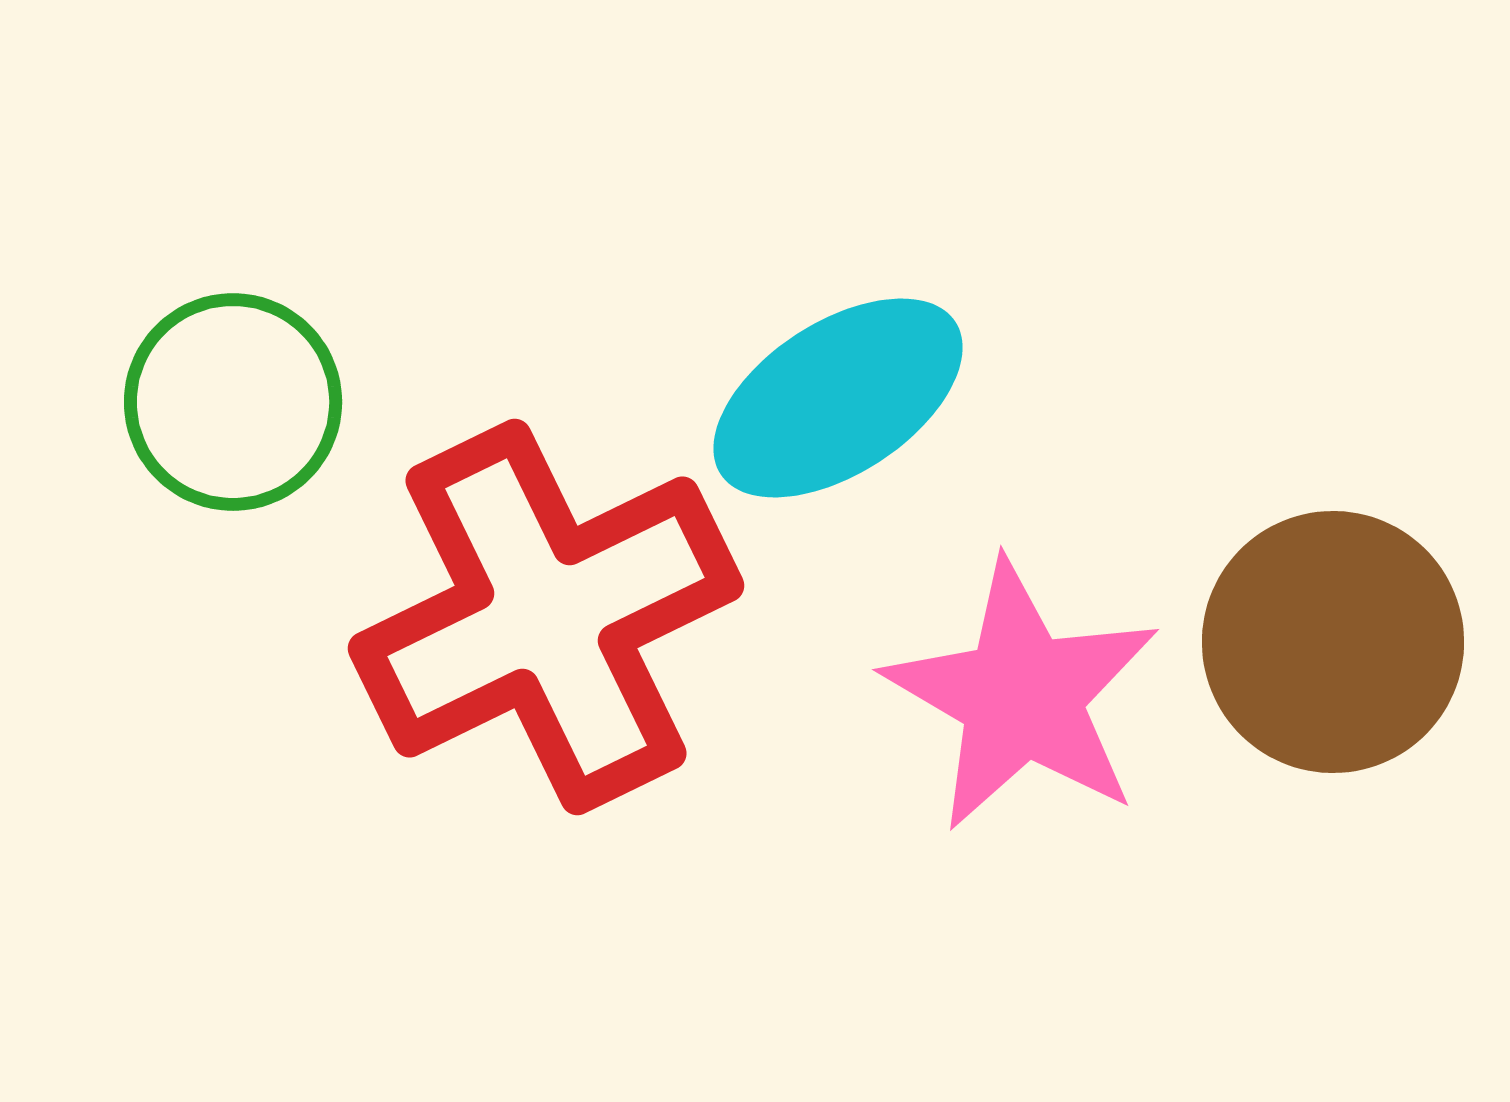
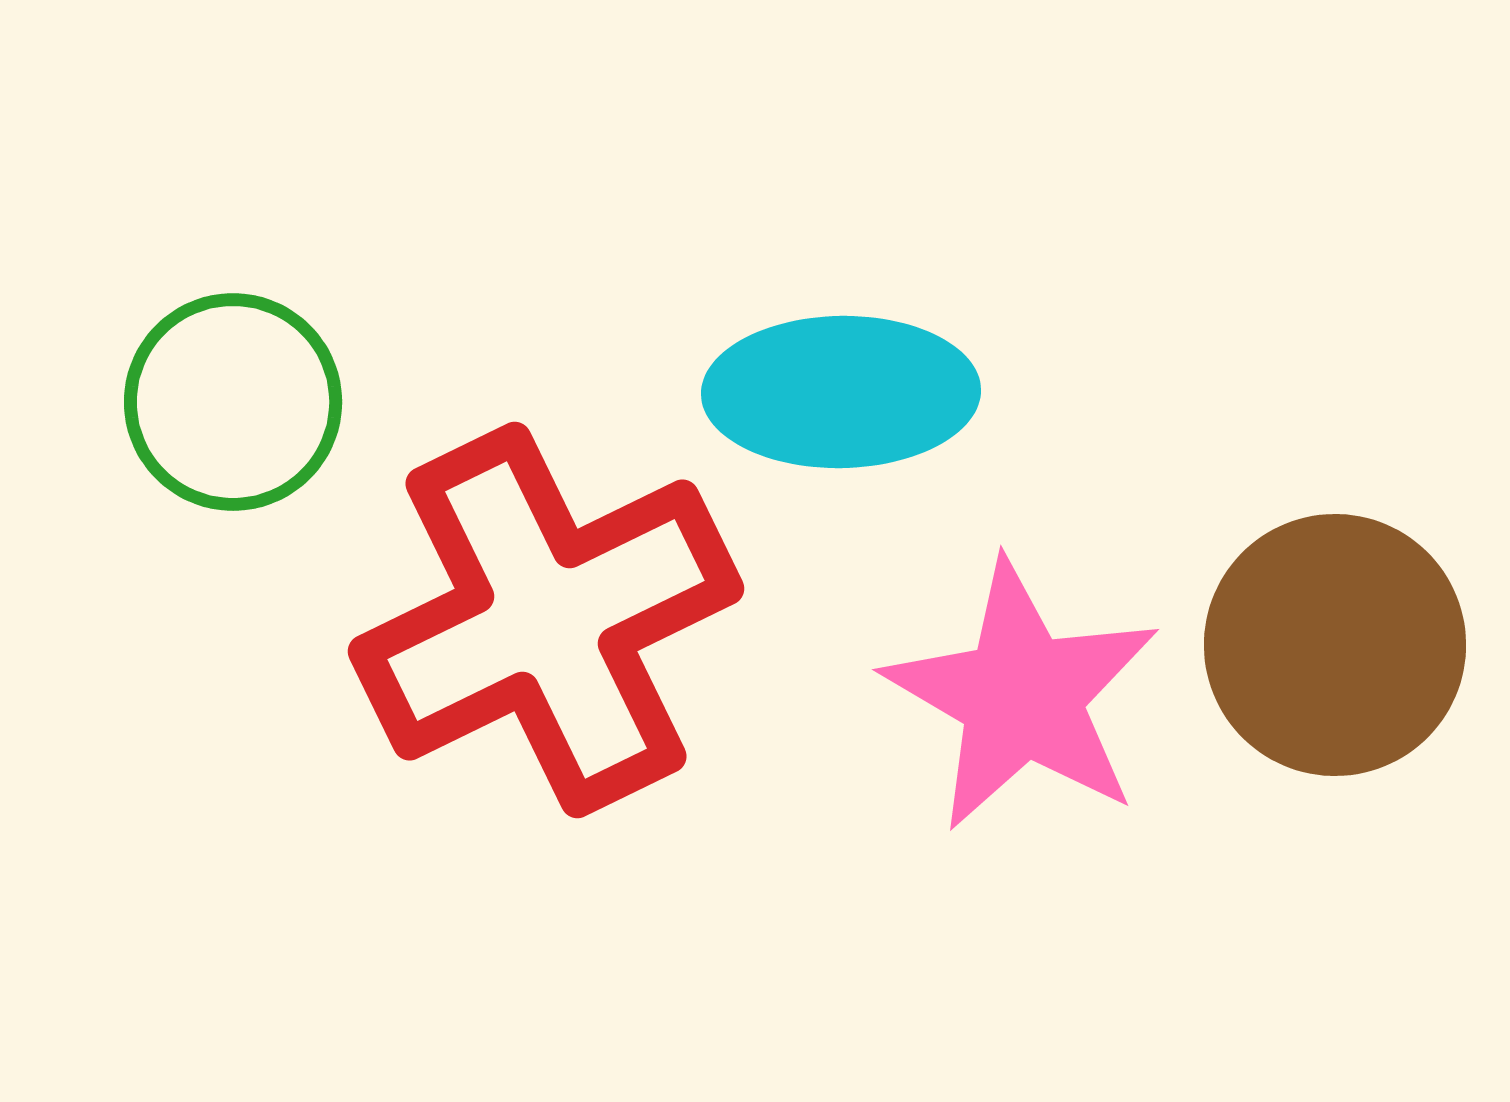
cyan ellipse: moved 3 px right, 6 px up; rotated 32 degrees clockwise
red cross: moved 3 px down
brown circle: moved 2 px right, 3 px down
